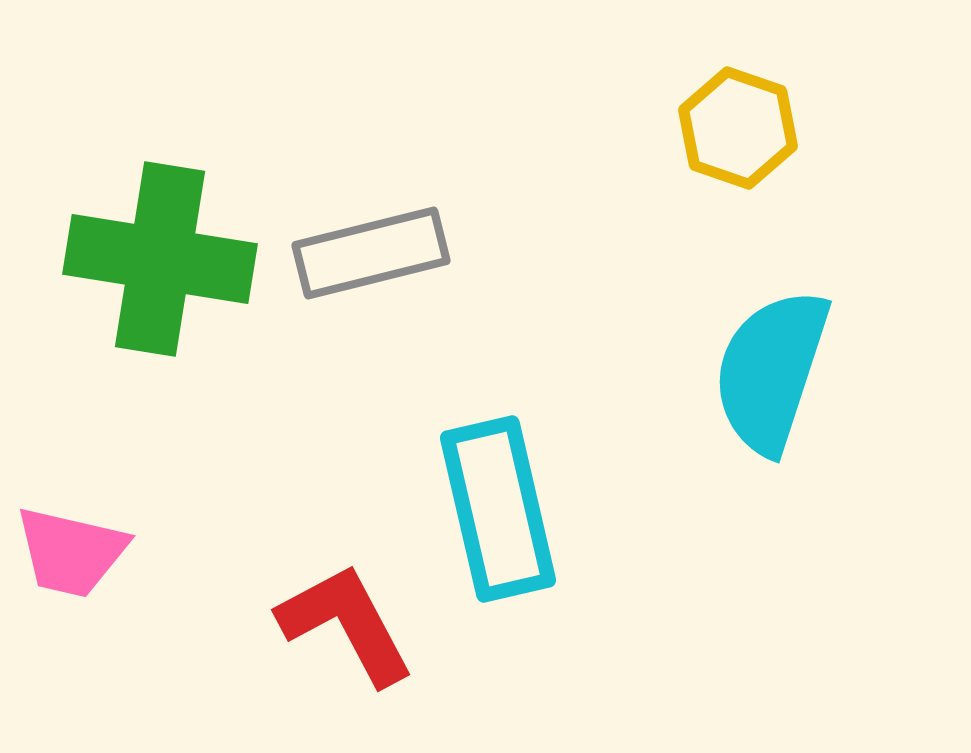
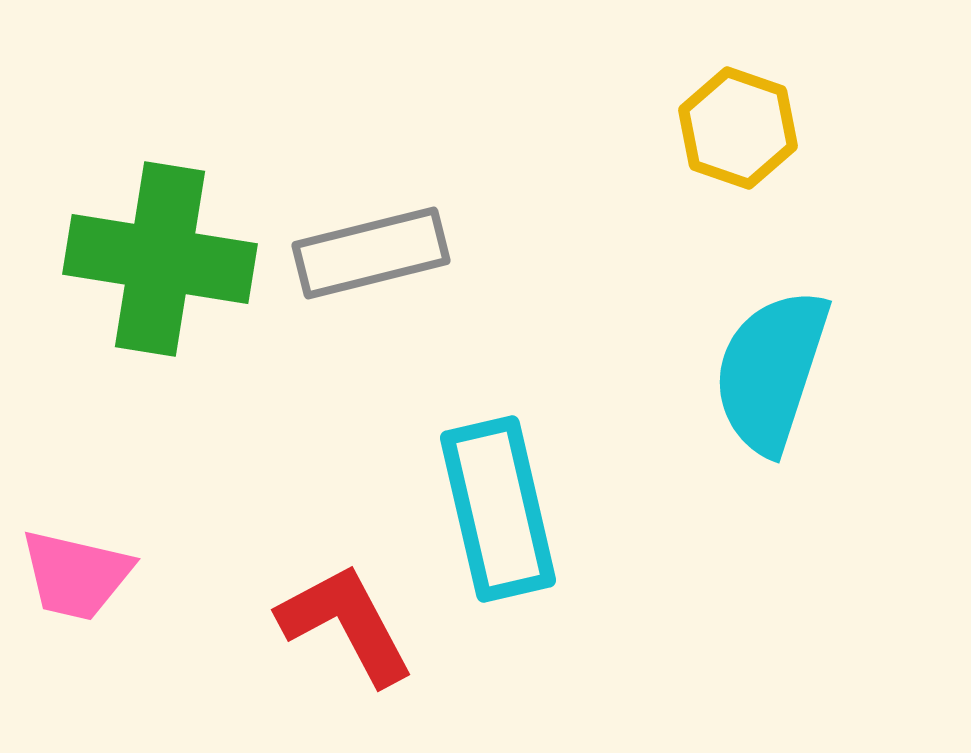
pink trapezoid: moved 5 px right, 23 px down
